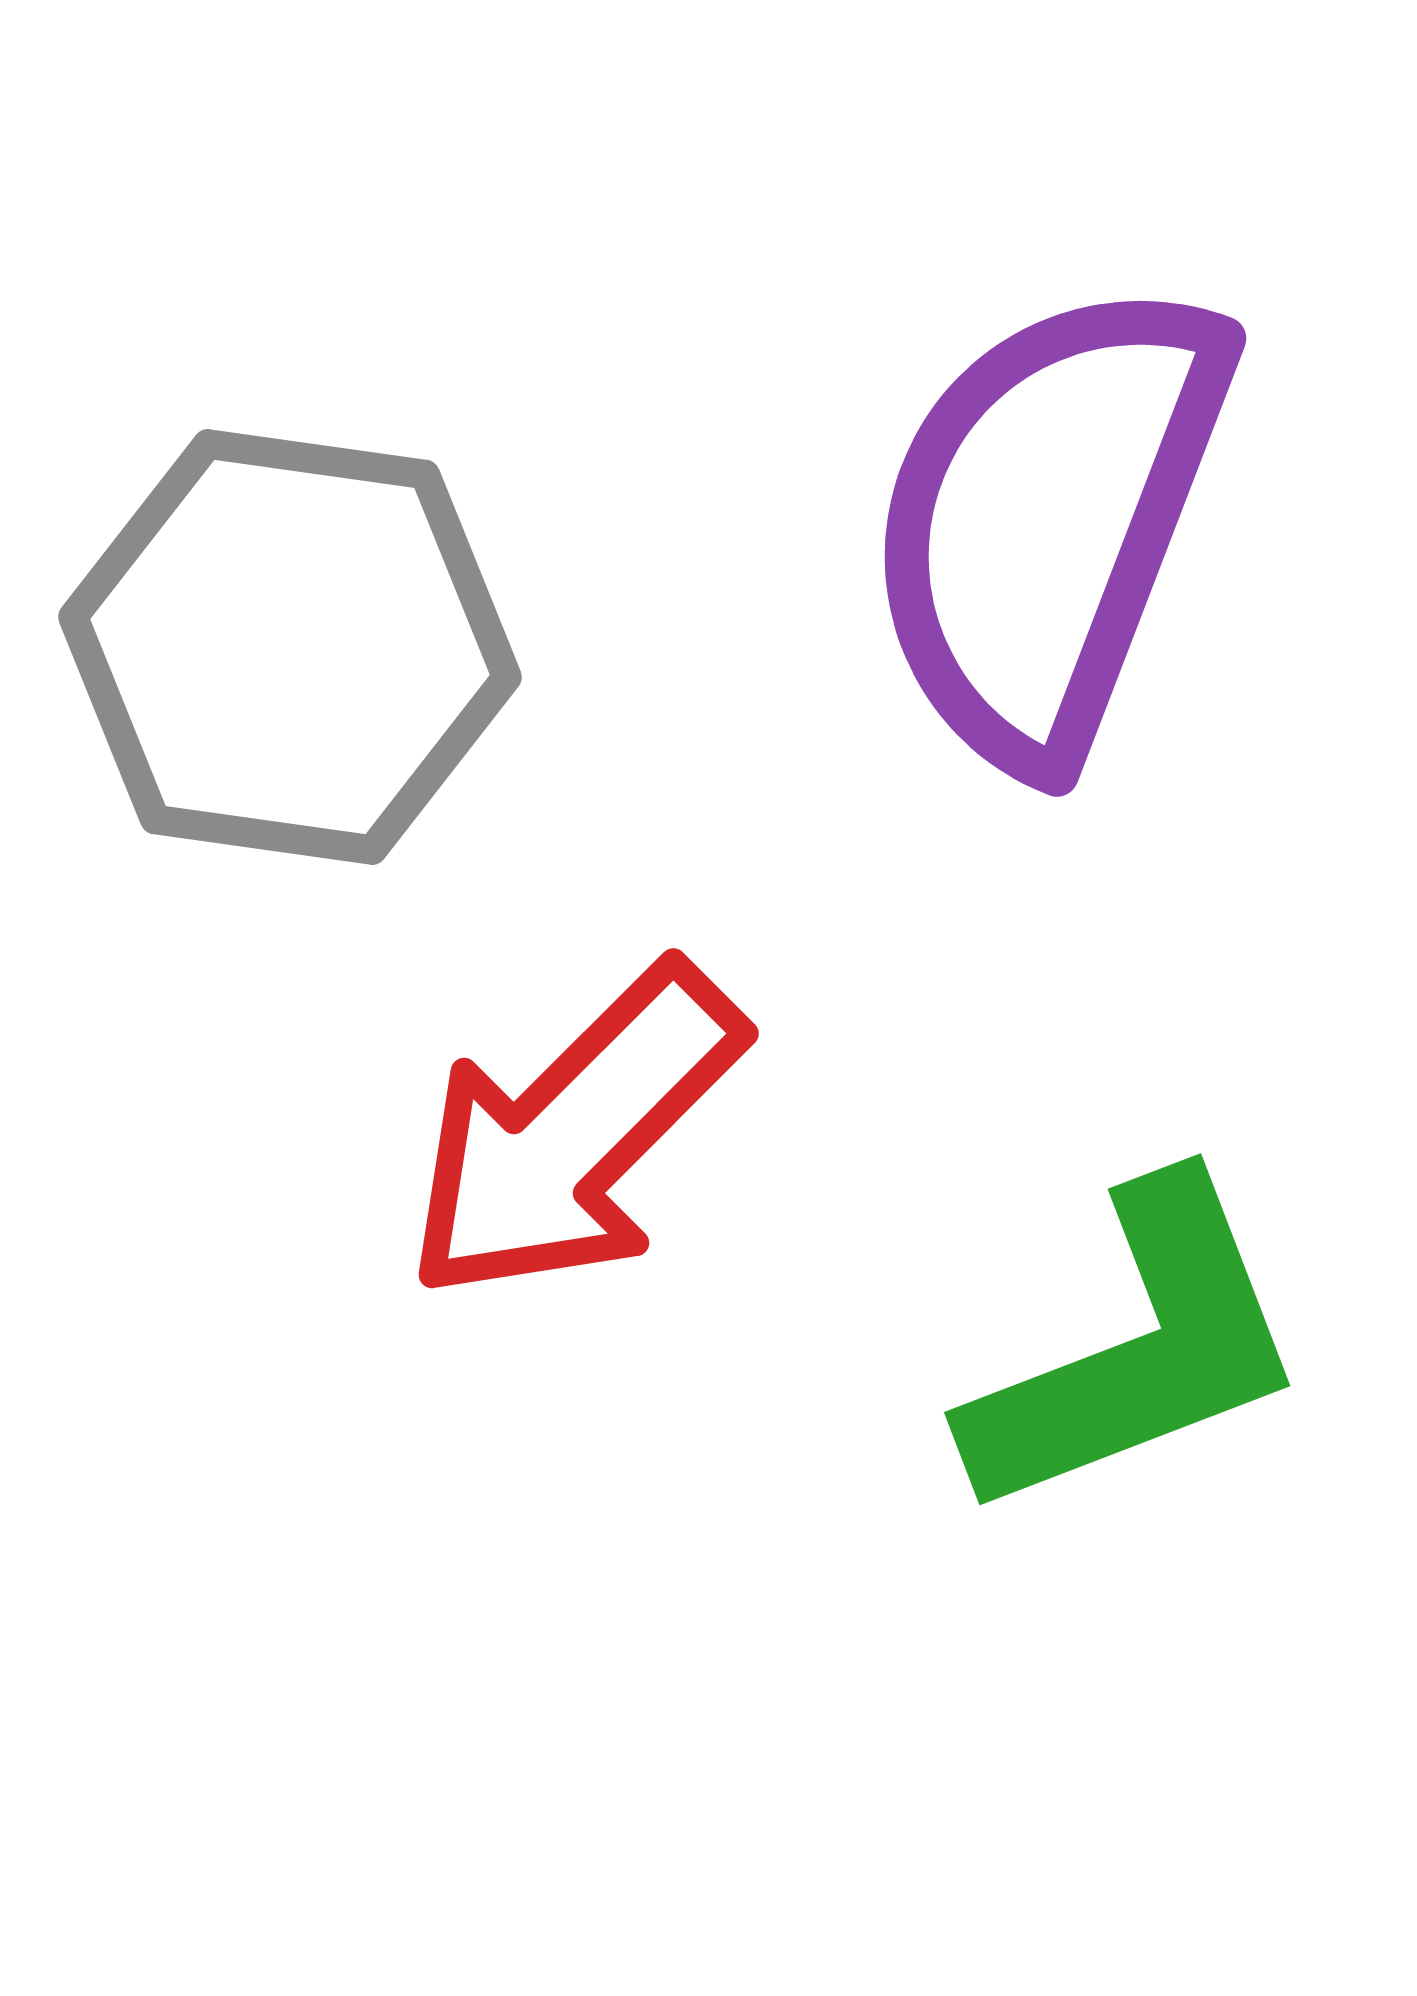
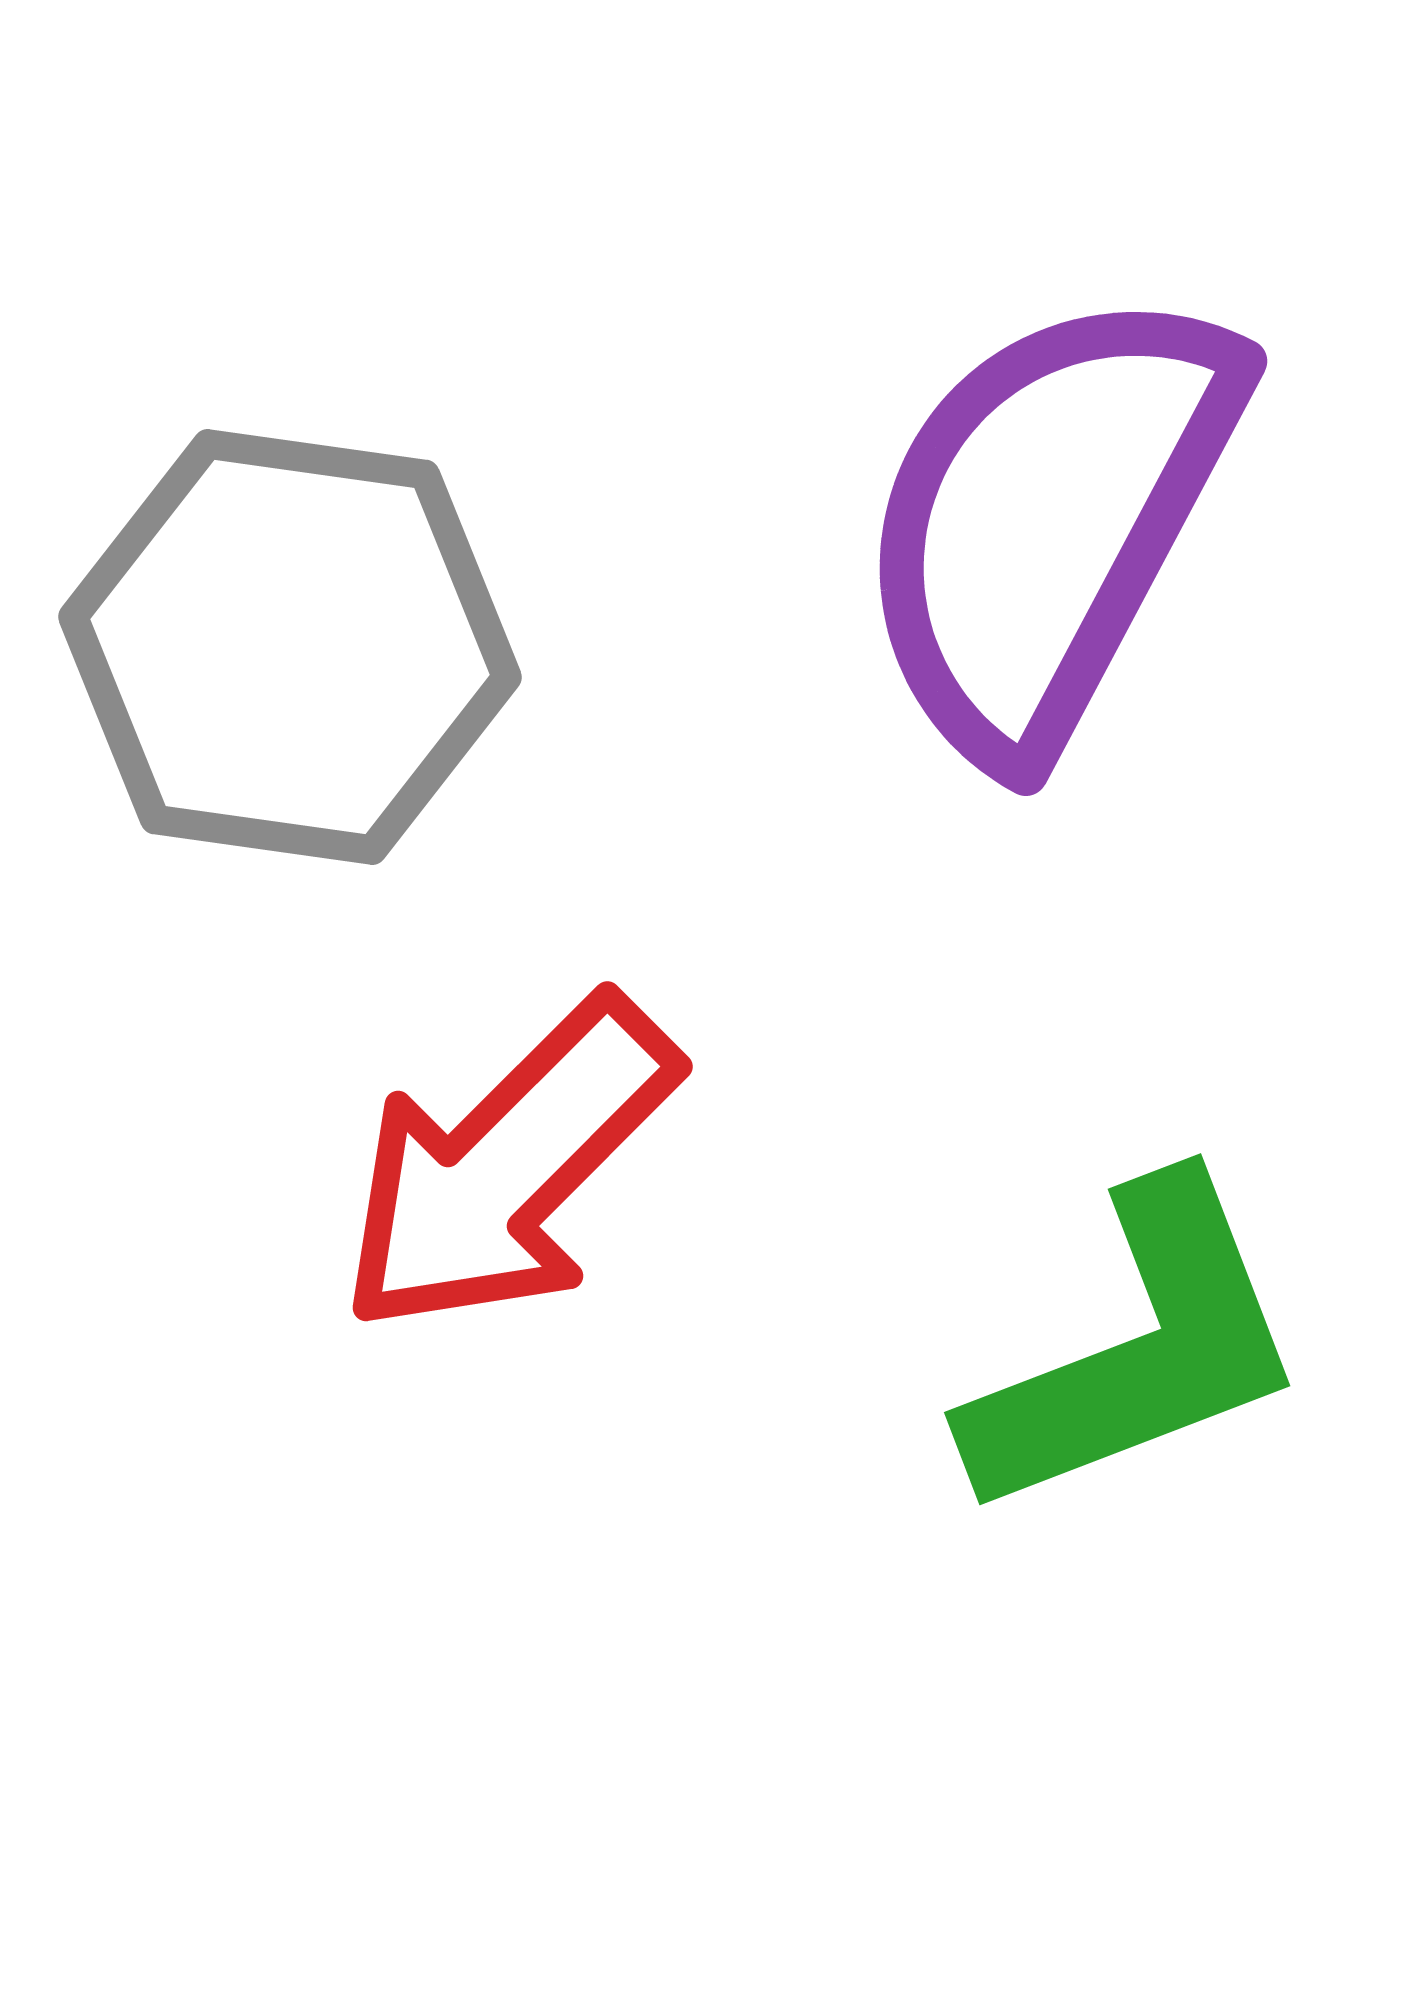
purple semicircle: rotated 7 degrees clockwise
red arrow: moved 66 px left, 33 px down
